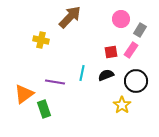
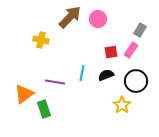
pink circle: moved 23 px left
